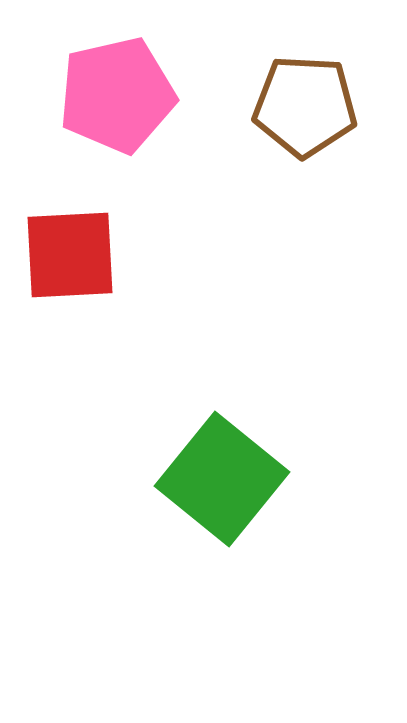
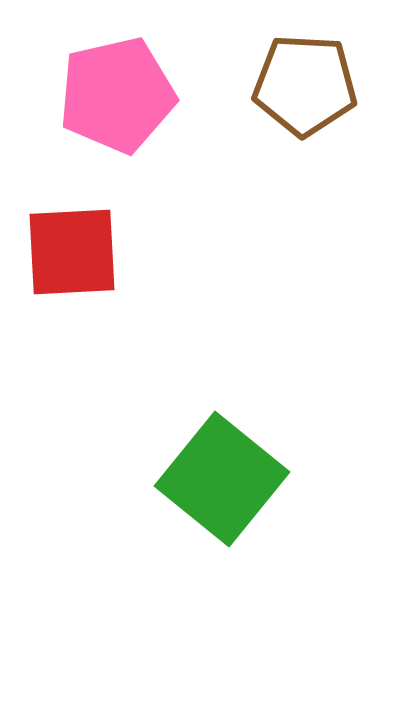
brown pentagon: moved 21 px up
red square: moved 2 px right, 3 px up
